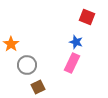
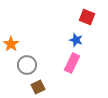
blue star: moved 2 px up
